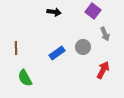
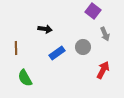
black arrow: moved 9 px left, 17 px down
